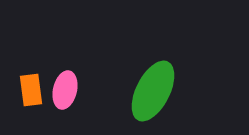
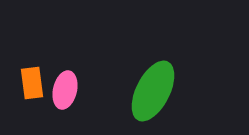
orange rectangle: moved 1 px right, 7 px up
